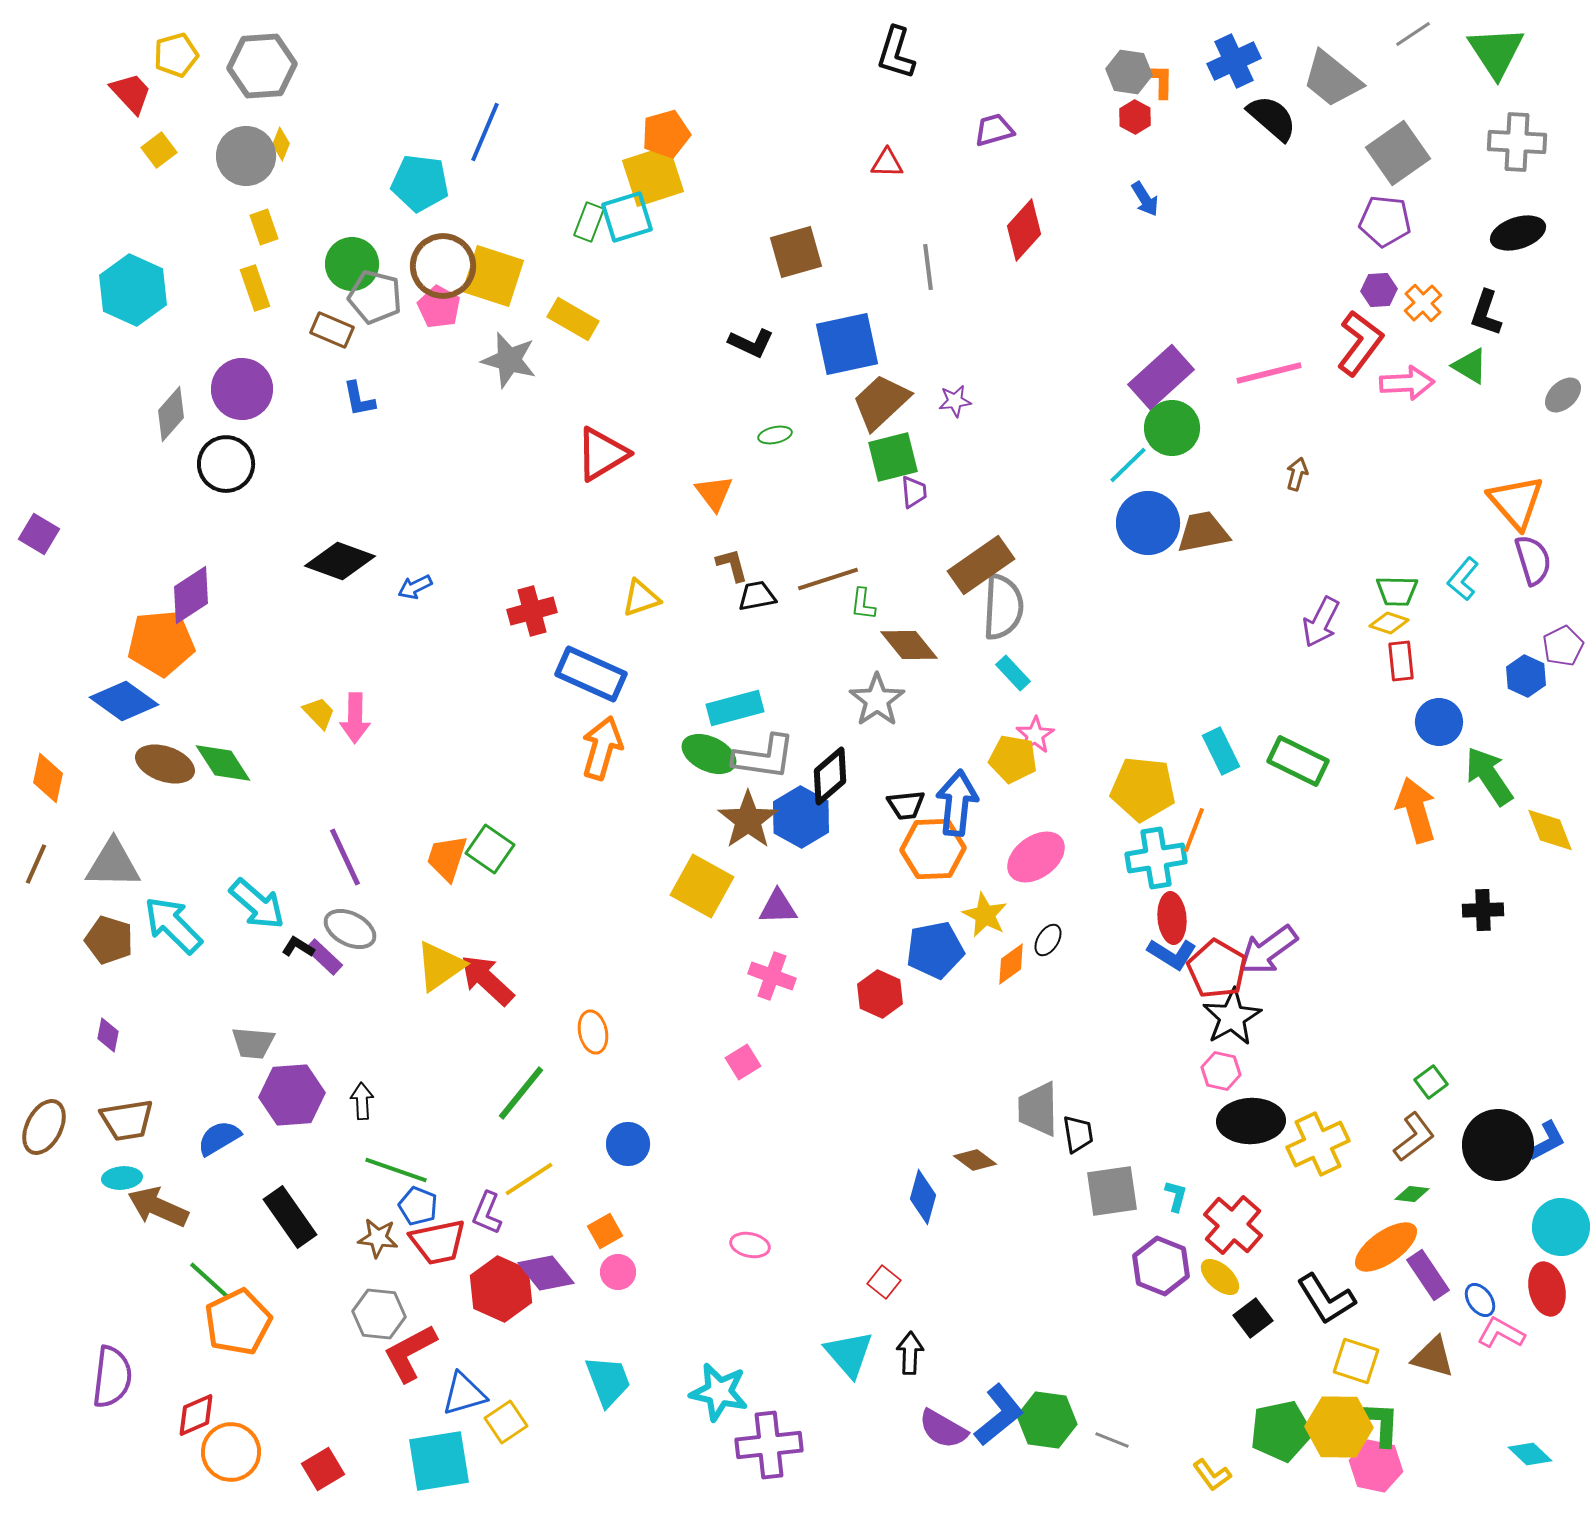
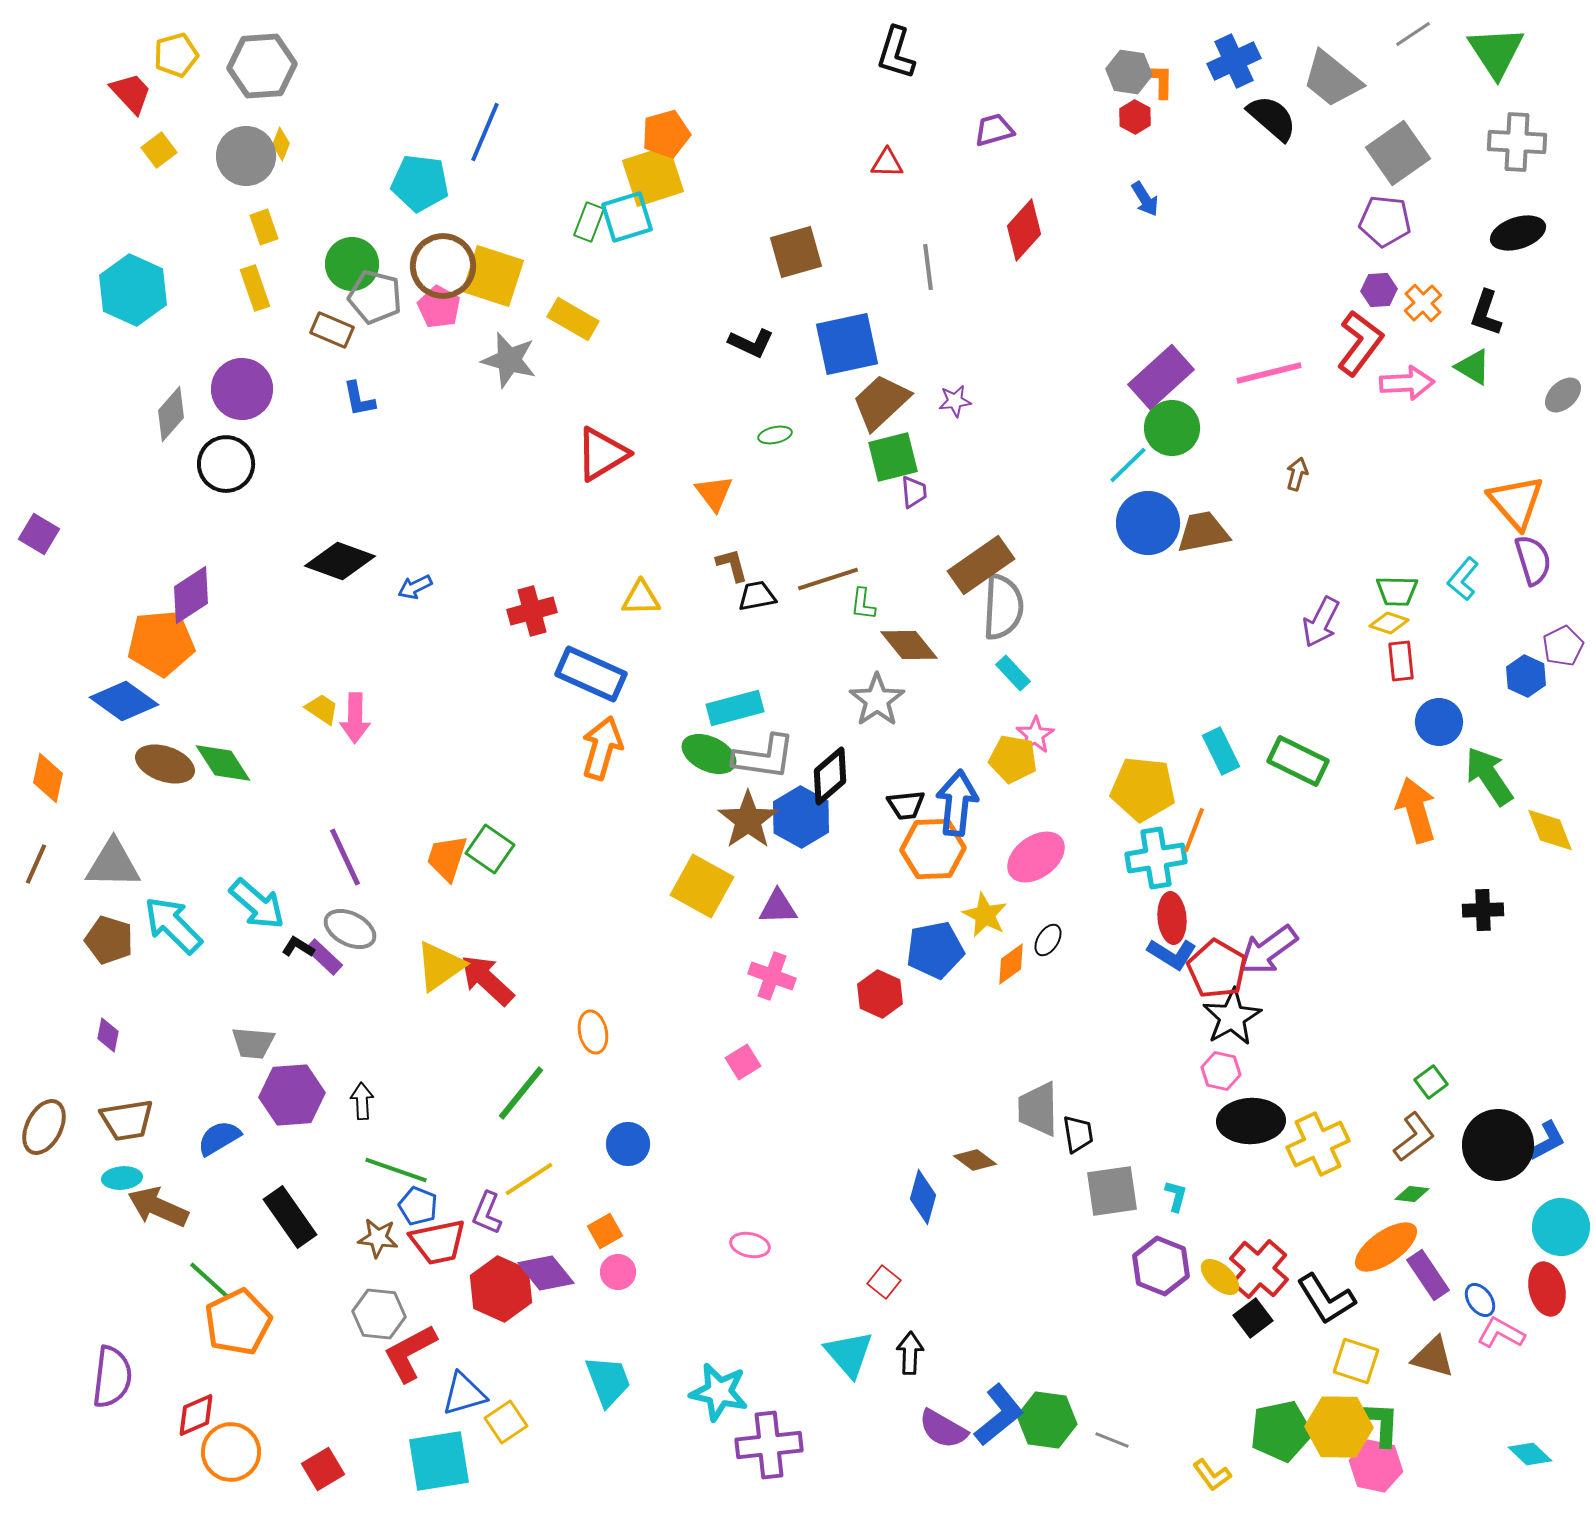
green triangle at (1470, 366): moved 3 px right, 1 px down
yellow triangle at (641, 598): rotated 18 degrees clockwise
yellow trapezoid at (319, 713): moved 3 px right, 4 px up; rotated 12 degrees counterclockwise
red cross at (1233, 1225): moved 26 px right, 44 px down
